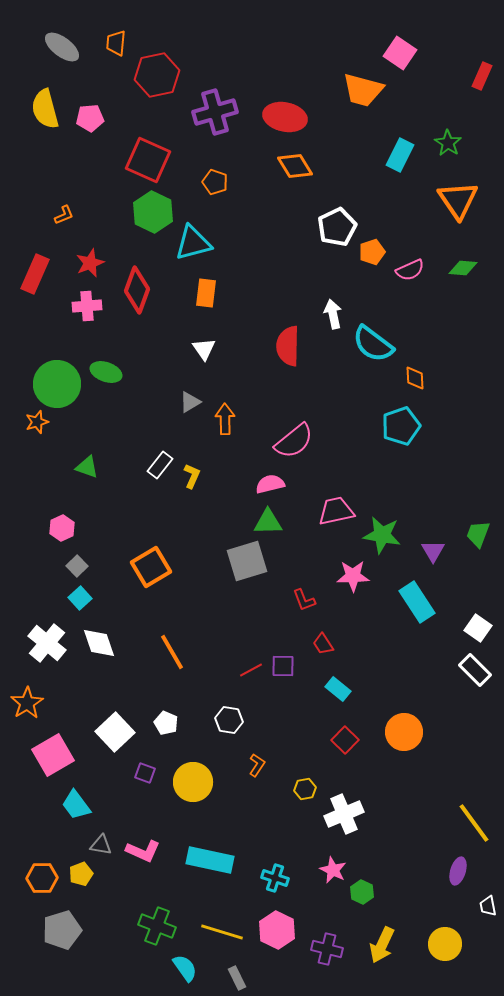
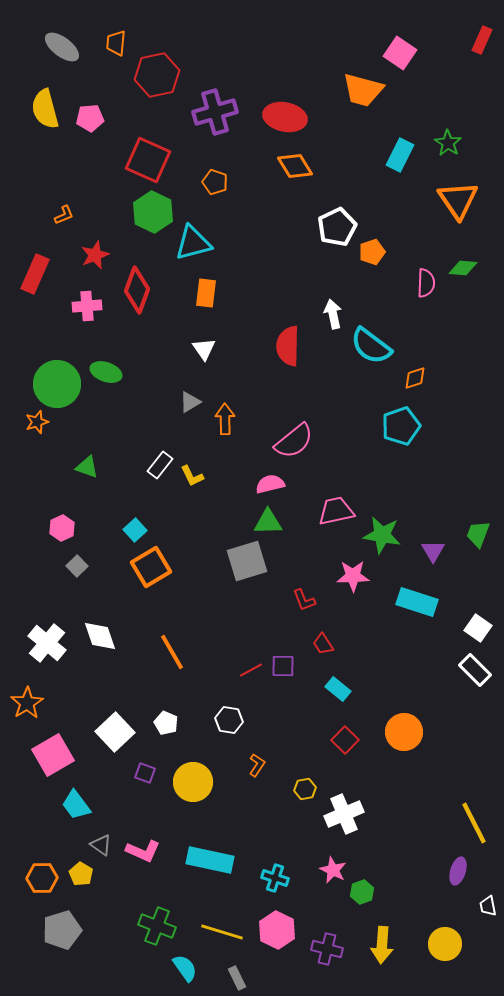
red rectangle at (482, 76): moved 36 px up
red star at (90, 263): moved 5 px right, 8 px up
pink semicircle at (410, 270): moved 16 px right, 13 px down; rotated 64 degrees counterclockwise
cyan semicircle at (373, 344): moved 2 px left, 2 px down
orange diamond at (415, 378): rotated 75 degrees clockwise
yellow L-shape at (192, 476): rotated 130 degrees clockwise
cyan square at (80, 598): moved 55 px right, 68 px up
cyan rectangle at (417, 602): rotated 39 degrees counterclockwise
white diamond at (99, 643): moved 1 px right, 7 px up
yellow line at (474, 823): rotated 9 degrees clockwise
gray triangle at (101, 845): rotated 25 degrees clockwise
yellow pentagon at (81, 874): rotated 20 degrees counterclockwise
green hexagon at (362, 892): rotated 15 degrees clockwise
yellow arrow at (382, 945): rotated 21 degrees counterclockwise
